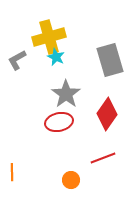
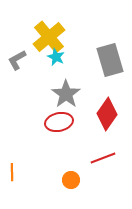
yellow cross: rotated 24 degrees counterclockwise
